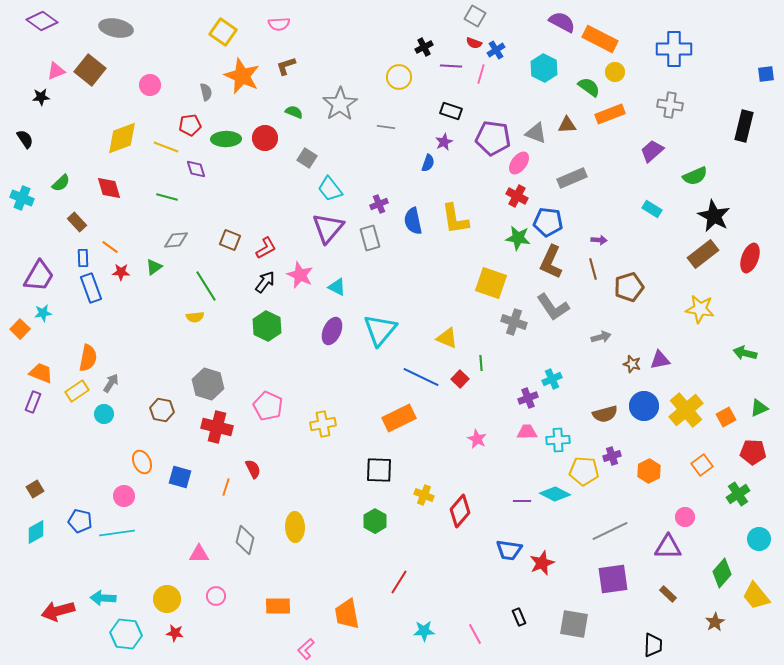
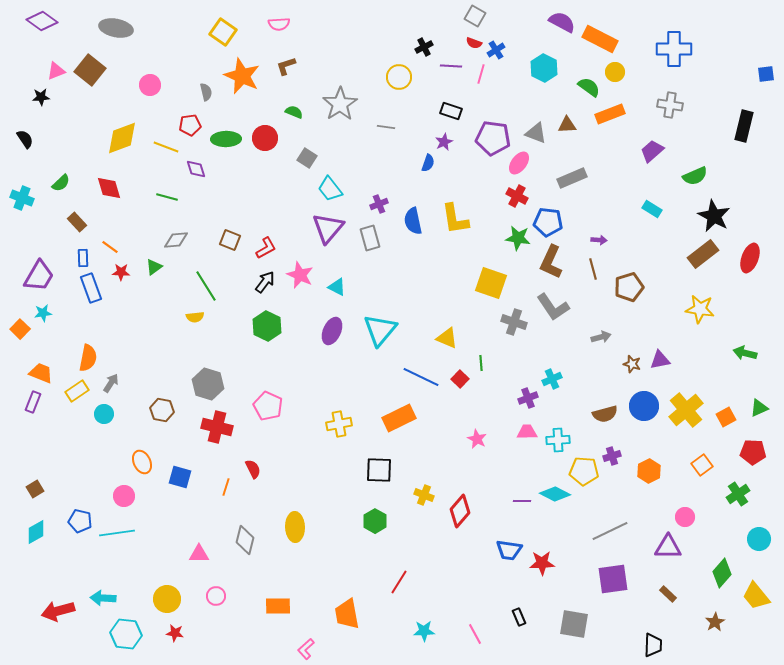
yellow cross at (323, 424): moved 16 px right
red star at (542, 563): rotated 20 degrees clockwise
